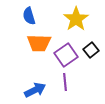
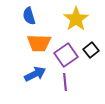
blue arrow: moved 16 px up
